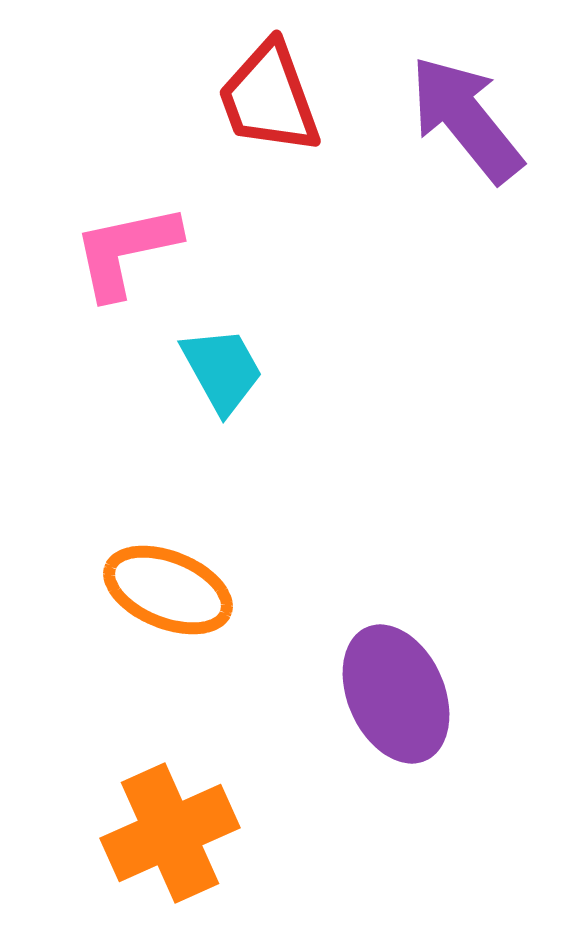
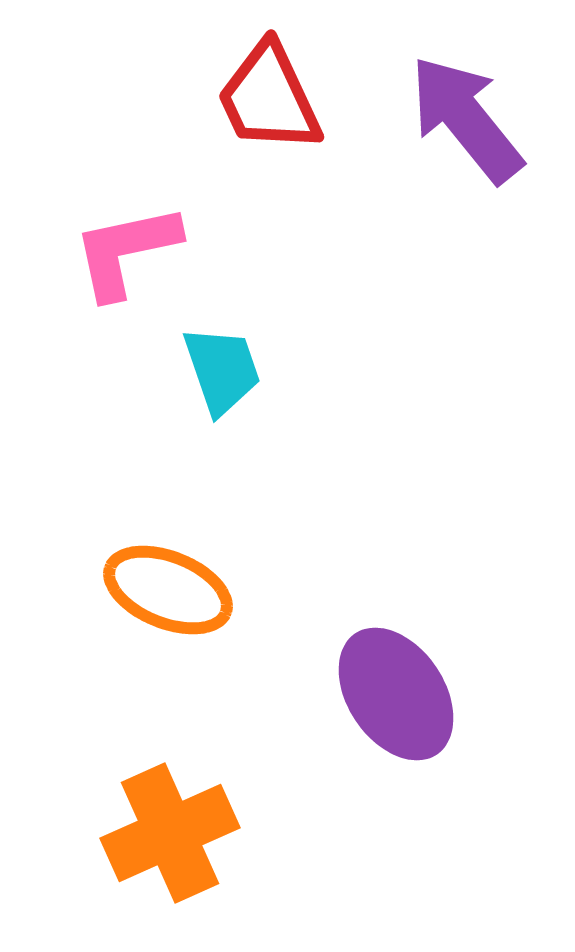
red trapezoid: rotated 5 degrees counterclockwise
cyan trapezoid: rotated 10 degrees clockwise
purple ellipse: rotated 10 degrees counterclockwise
